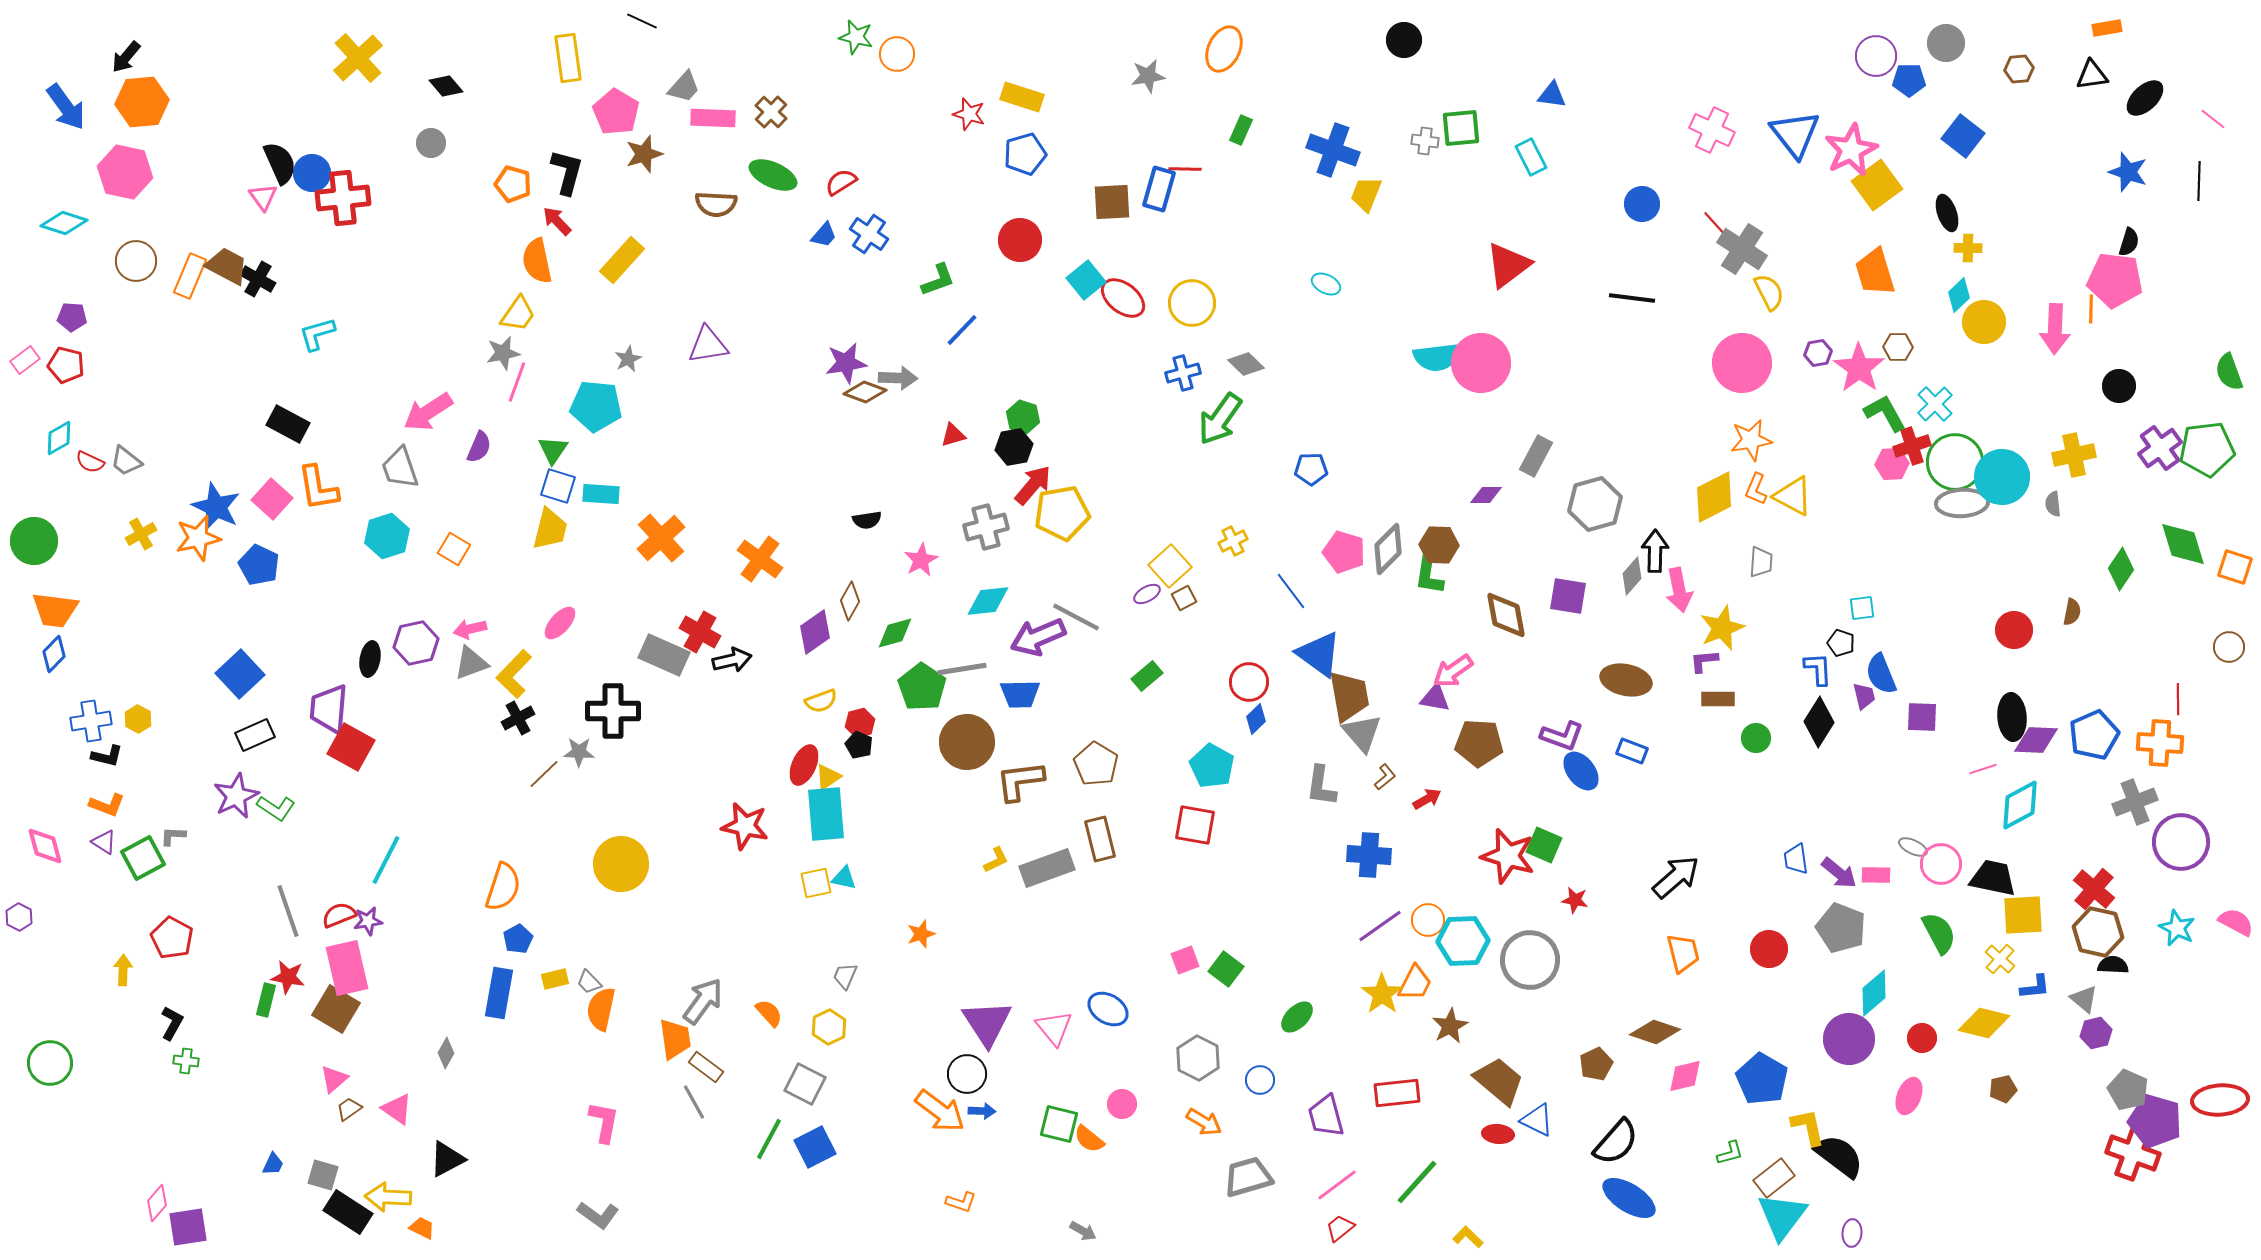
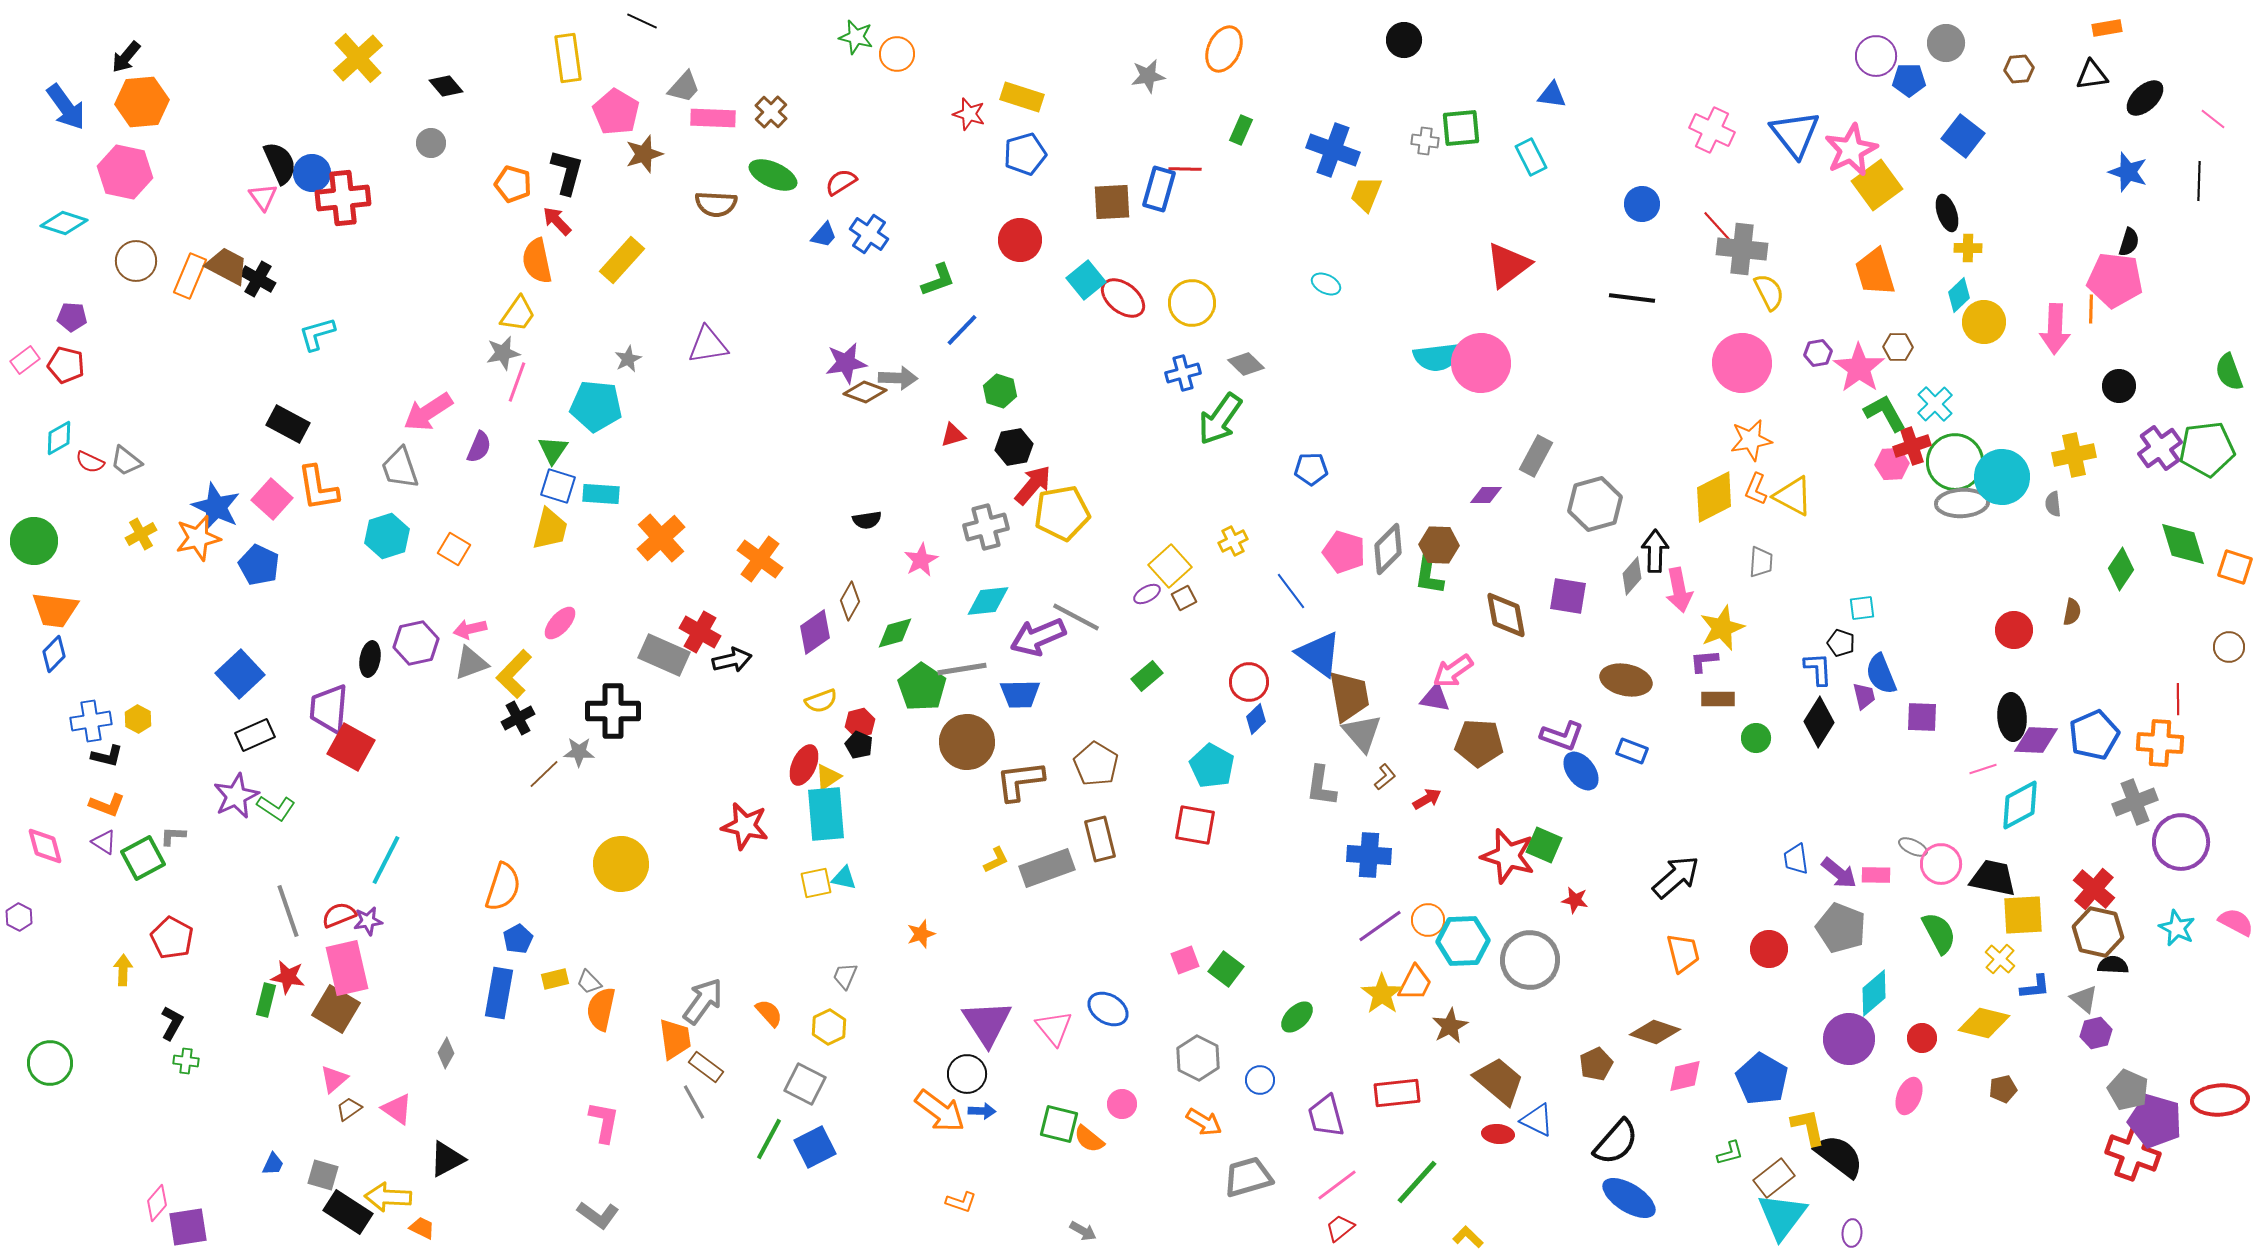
gray cross at (1742, 249): rotated 27 degrees counterclockwise
green hexagon at (1023, 417): moved 23 px left, 26 px up
